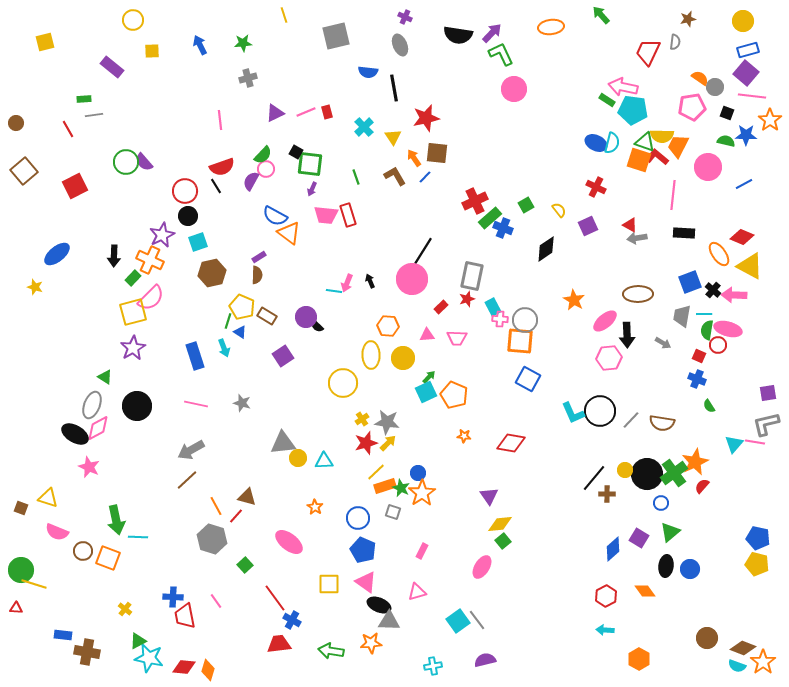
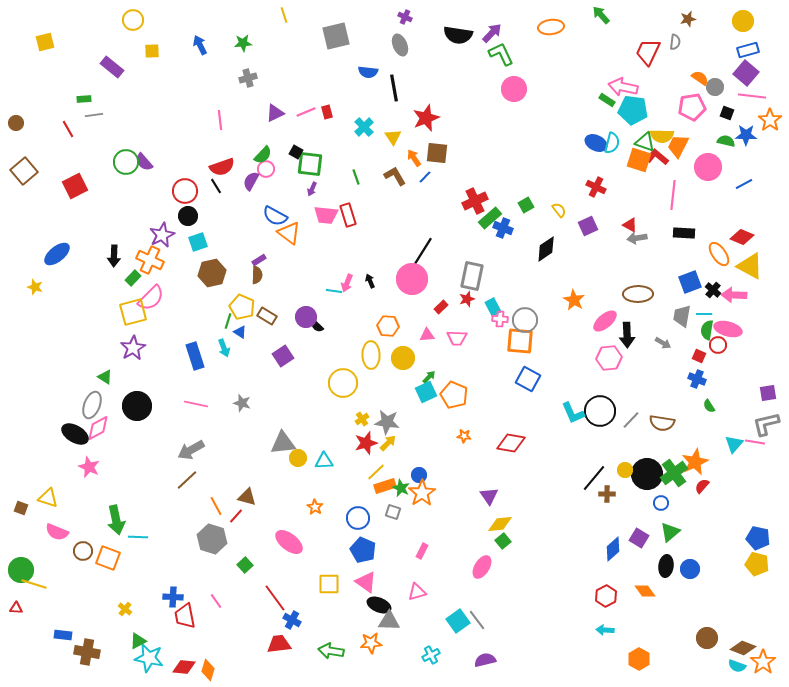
red star at (426, 118): rotated 8 degrees counterclockwise
purple rectangle at (259, 257): moved 3 px down
blue circle at (418, 473): moved 1 px right, 2 px down
cyan cross at (433, 666): moved 2 px left, 11 px up; rotated 18 degrees counterclockwise
